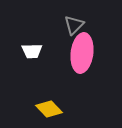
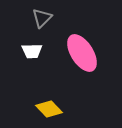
gray triangle: moved 32 px left, 7 px up
pink ellipse: rotated 39 degrees counterclockwise
